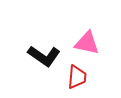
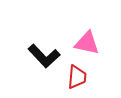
black L-shape: rotated 12 degrees clockwise
